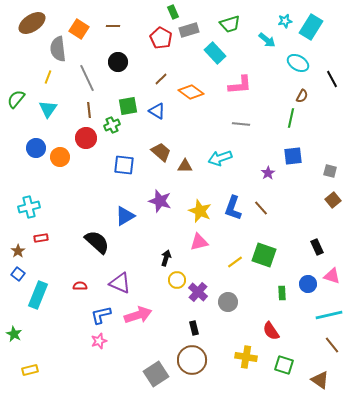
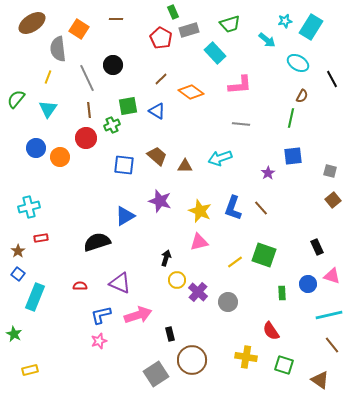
brown line at (113, 26): moved 3 px right, 7 px up
black circle at (118, 62): moved 5 px left, 3 px down
brown trapezoid at (161, 152): moved 4 px left, 4 px down
black semicircle at (97, 242): rotated 60 degrees counterclockwise
cyan rectangle at (38, 295): moved 3 px left, 2 px down
black rectangle at (194, 328): moved 24 px left, 6 px down
